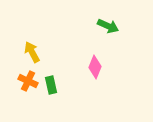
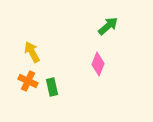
green arrow: rotated 65 degrees counterclockwise
pink diamond: moved 3 px right, 3 px up
green rectangle: moved 1 px right, 2 px down
